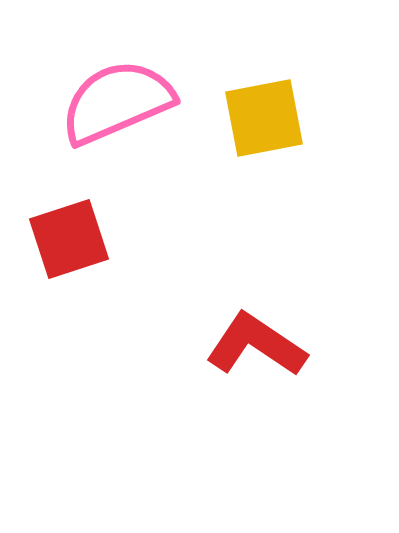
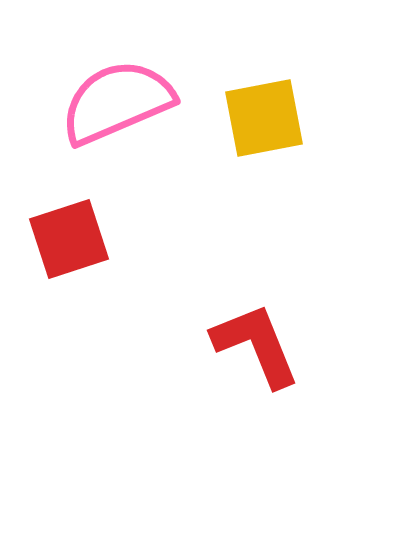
red L-shape: rotated 34 degrees clockwise
